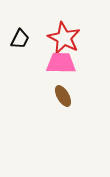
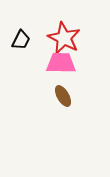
black trapezoid: moved 1 px right, 1 px down
